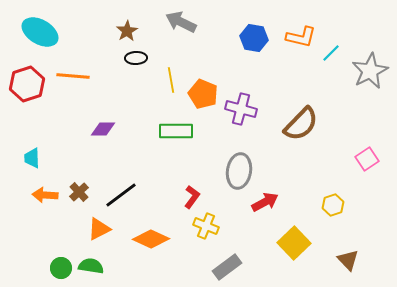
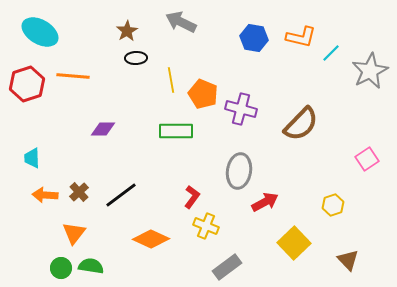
orange triangle: moved 25 px left, 4 px down; rotated 25 degrees counterclockwise
